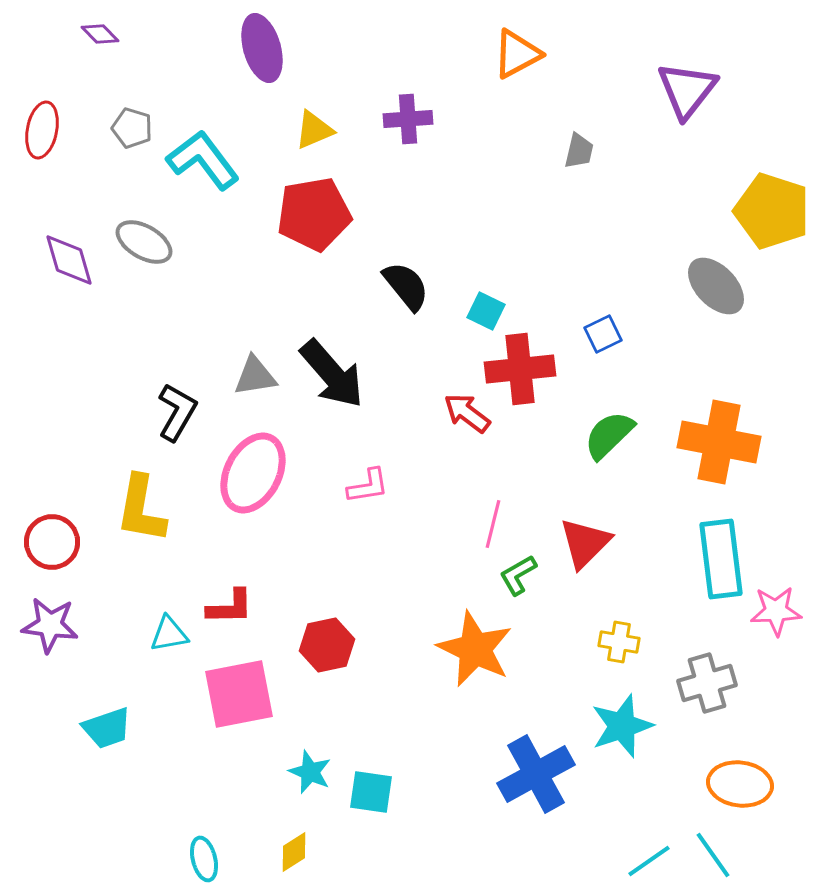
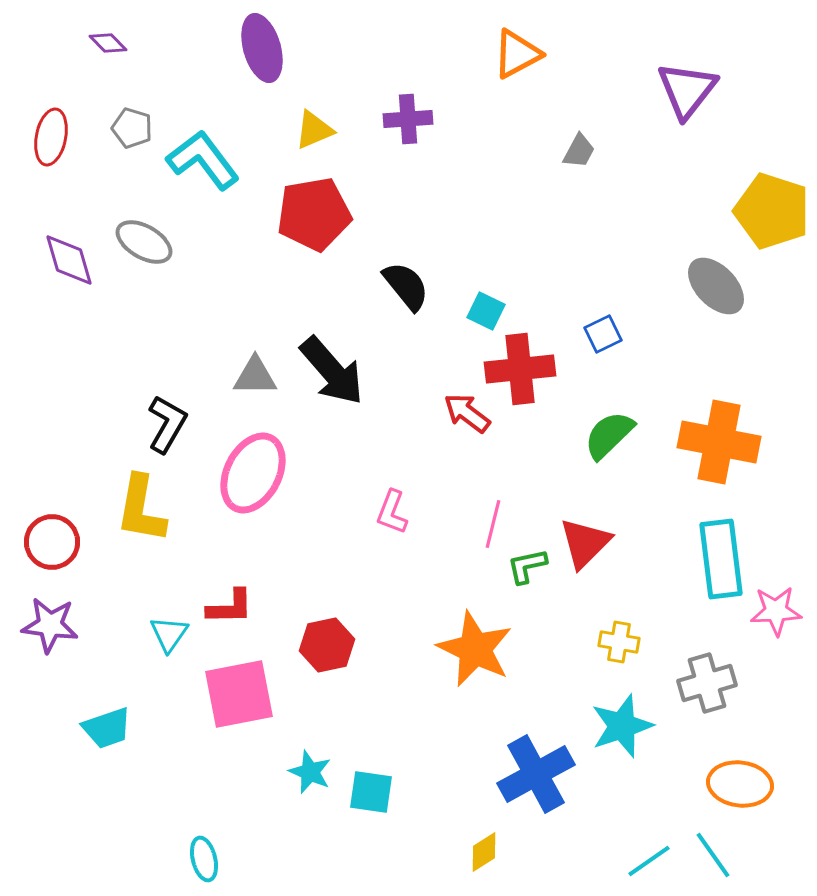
purple diamond at (100, 34): moved 8 px right, 9 px down
red ellipse at (42, 130): moved 9 px right, 7 px down
gray trapezoid at (579, 151): rotated 15 degrees clockwise
black arrow at (332, 374): moved 3 px up
gray triangle at (255, 376): rotated 9 degrees clockwise
black L-shape at (177, 412): moved 10 px left, 12 px down
pink L-shape at (368, 486): moved 24 px right, 26 px down; rotated 120 degrees clockwise
green L-shape at (518, 575): moved 9 px right, 9 px up; rotated 18 degrees clockwise
cyan triangle at (169, 634): rotated 45 degrees counterclockwise
yellow diamond at (294, 852): moved 190 px right
